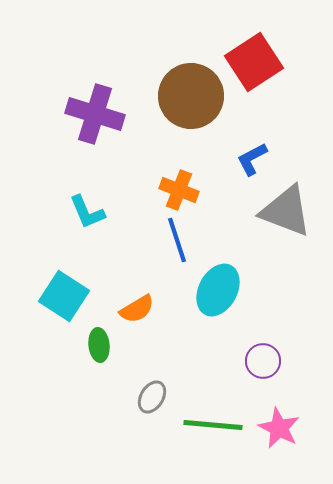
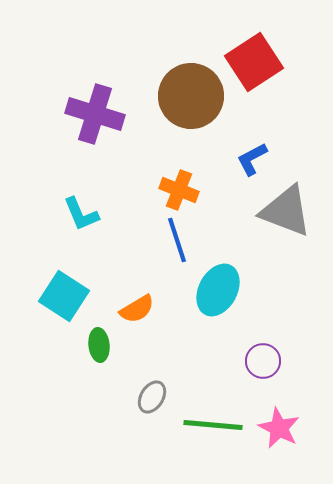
cyan L-shape: moved 6 px left, 2 px down
